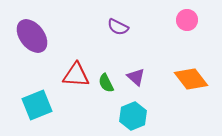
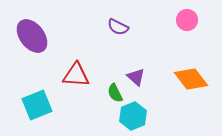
green semicircle: moved 9 px right, 10 px down
